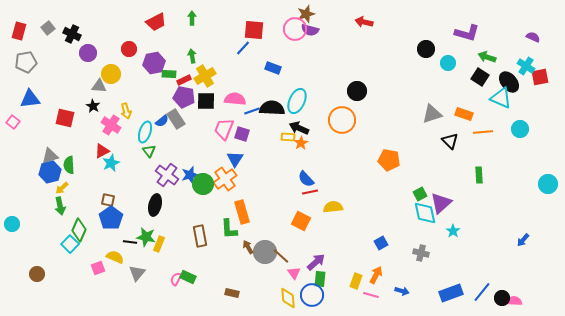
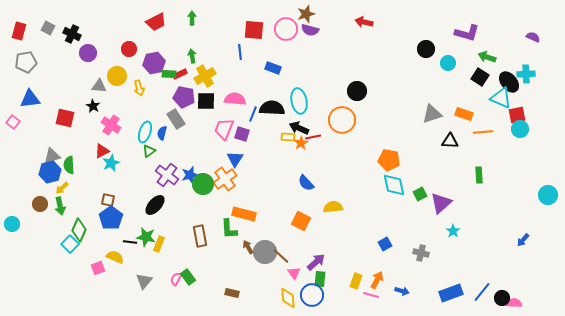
gray square at (48, 28): rotated 24 degrees counterclockwise
pink circle at (295, 29): moved 9 px left
blue line at (243, 48): moved 3 px left, 4 px down; rotated 49 degrees counterclockwise
cyan cross at (526, 66): moved 8 px down; rotated 36 degrees counterclockwise
yellow circle at (111, 74): moved 6 px right, 2 px down
red square at (540, 77): moved 23 px left, 38 px down
red rectangle at (184, 80): moved 4 px left, 6 px up
cyan ellipse at (297, 101): moved 2 px right; rotated 35 degrees counterclockwise
yellow arrow at (126, 111): moved 13 px right, 23 px up
blue line at (252, 111): moved 1 px right, 3 px down; rotated 49 degrees counterclockwise
blue semicircle at (162, 121): moved 12 px down; rotated 144 degrees clockwise
black triangle at (450, 141): rotated 42 degrees counterclockwise
green triangle at (149, 151): rotated 32 degrees clockwise
gray triangle at (50, 156): moved 2 px right
blue semicircle at (306, 179): moved 4 px down
cyan circle at (548, 184): moved 11 px down
red line at (310, 192): moved 3 px right, 55 px up
black ellipse at (155, 205): rotated 30 degrees clockwise
orange rectangle at (242, 212): moved 2 px right, 2 px down; rotated 60 degrees counterclockwise
cyan diamond at (425, 213): moved 31 px left, 28 px up
blue square at (381, 243): moved 4 px right, 1 px down
gray triangle at (137, 273): moved 7 px right, 8 px down
brown circle at (37, 274): moved 3 px right, 70 px up
orange arrow at (376, 275): moved 1 px right, 5 px down
green rectangle at (188, 277): rotated 28 degrees clockwise
pink semicircle at (514, 301): moved 2 px down
